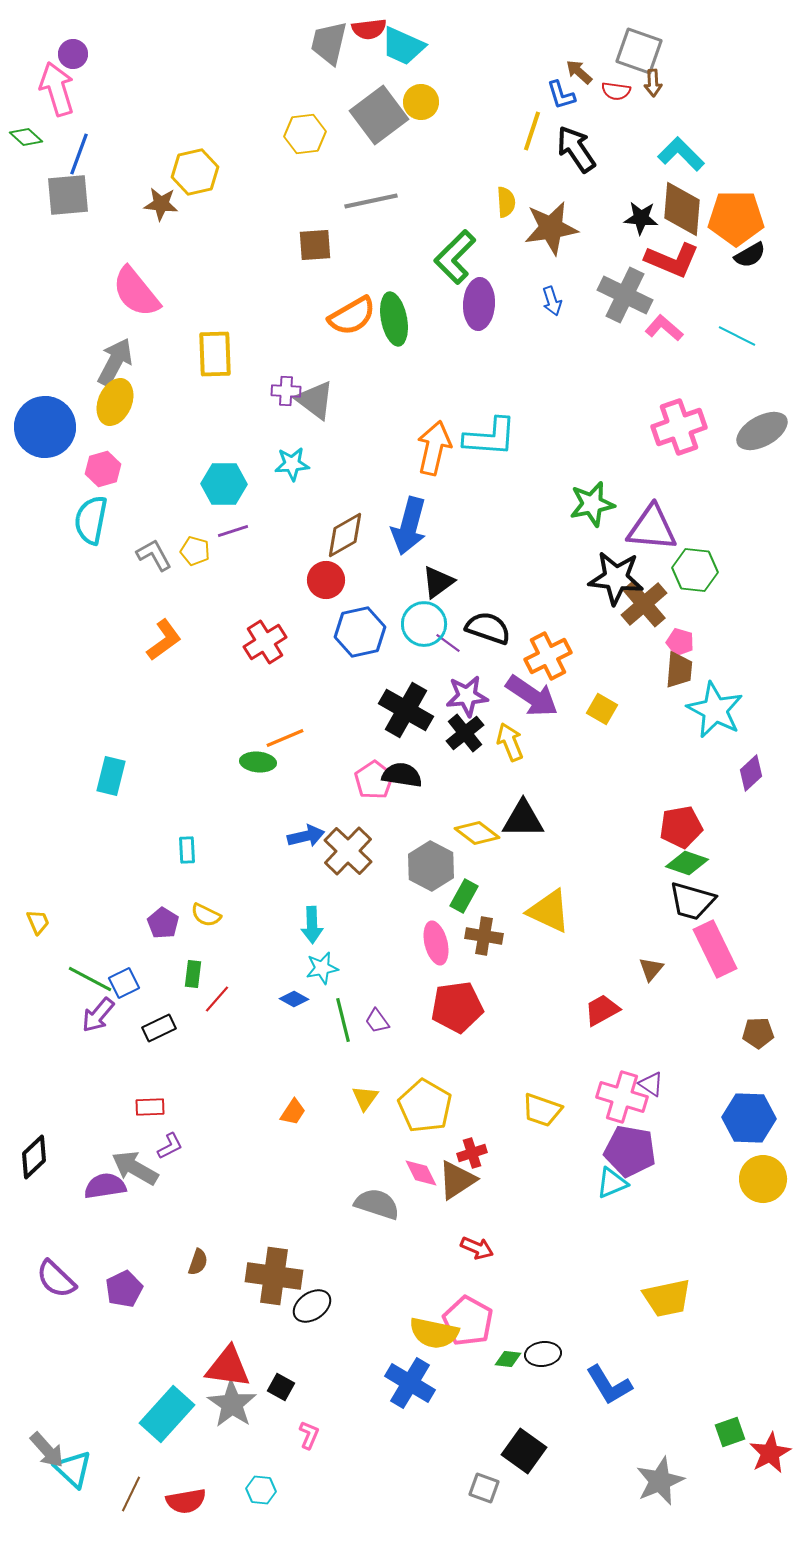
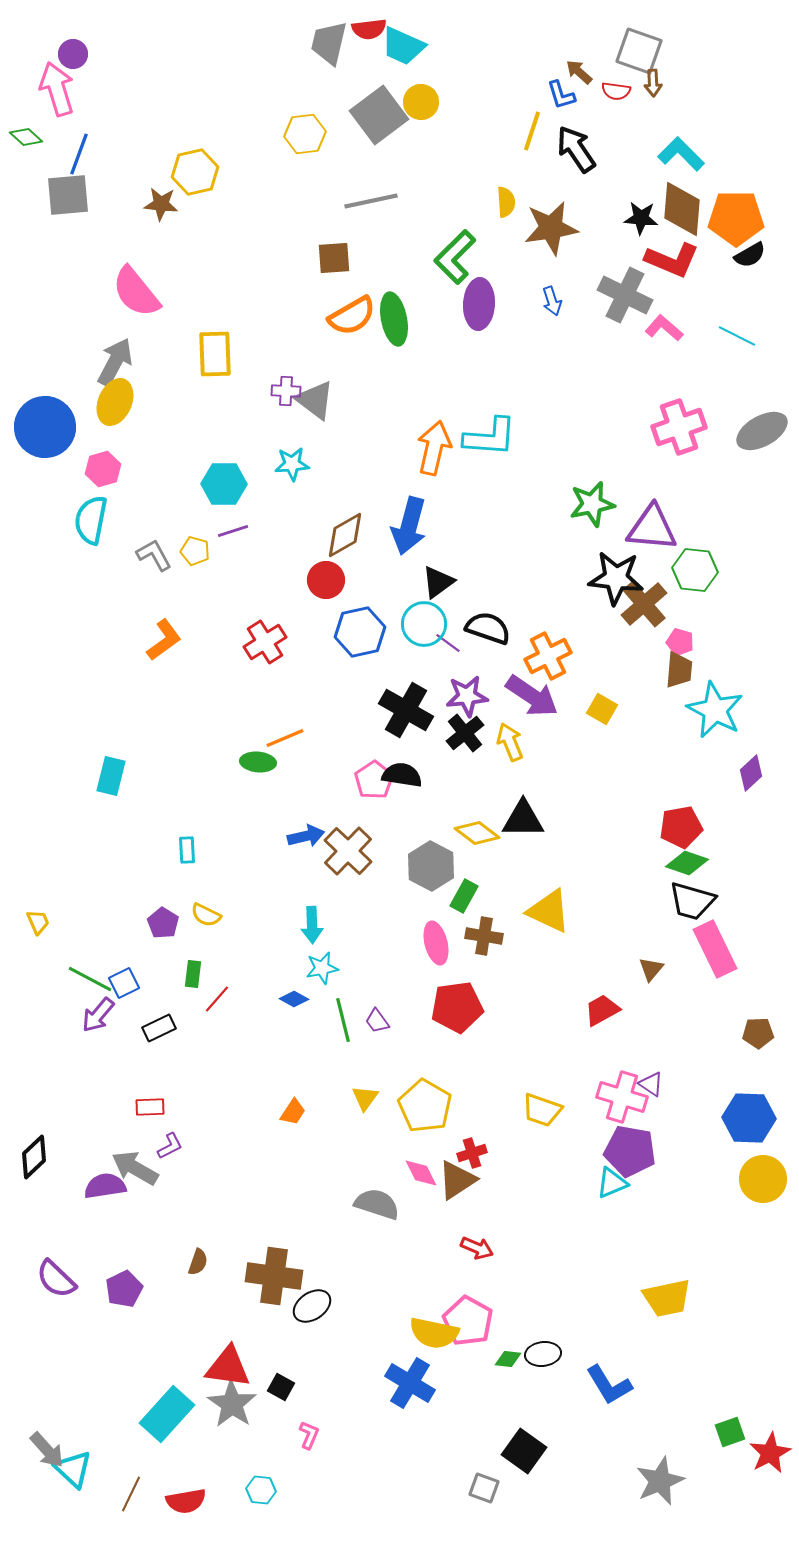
brown square at (315, 245): moved 19 px right, 13 px down
